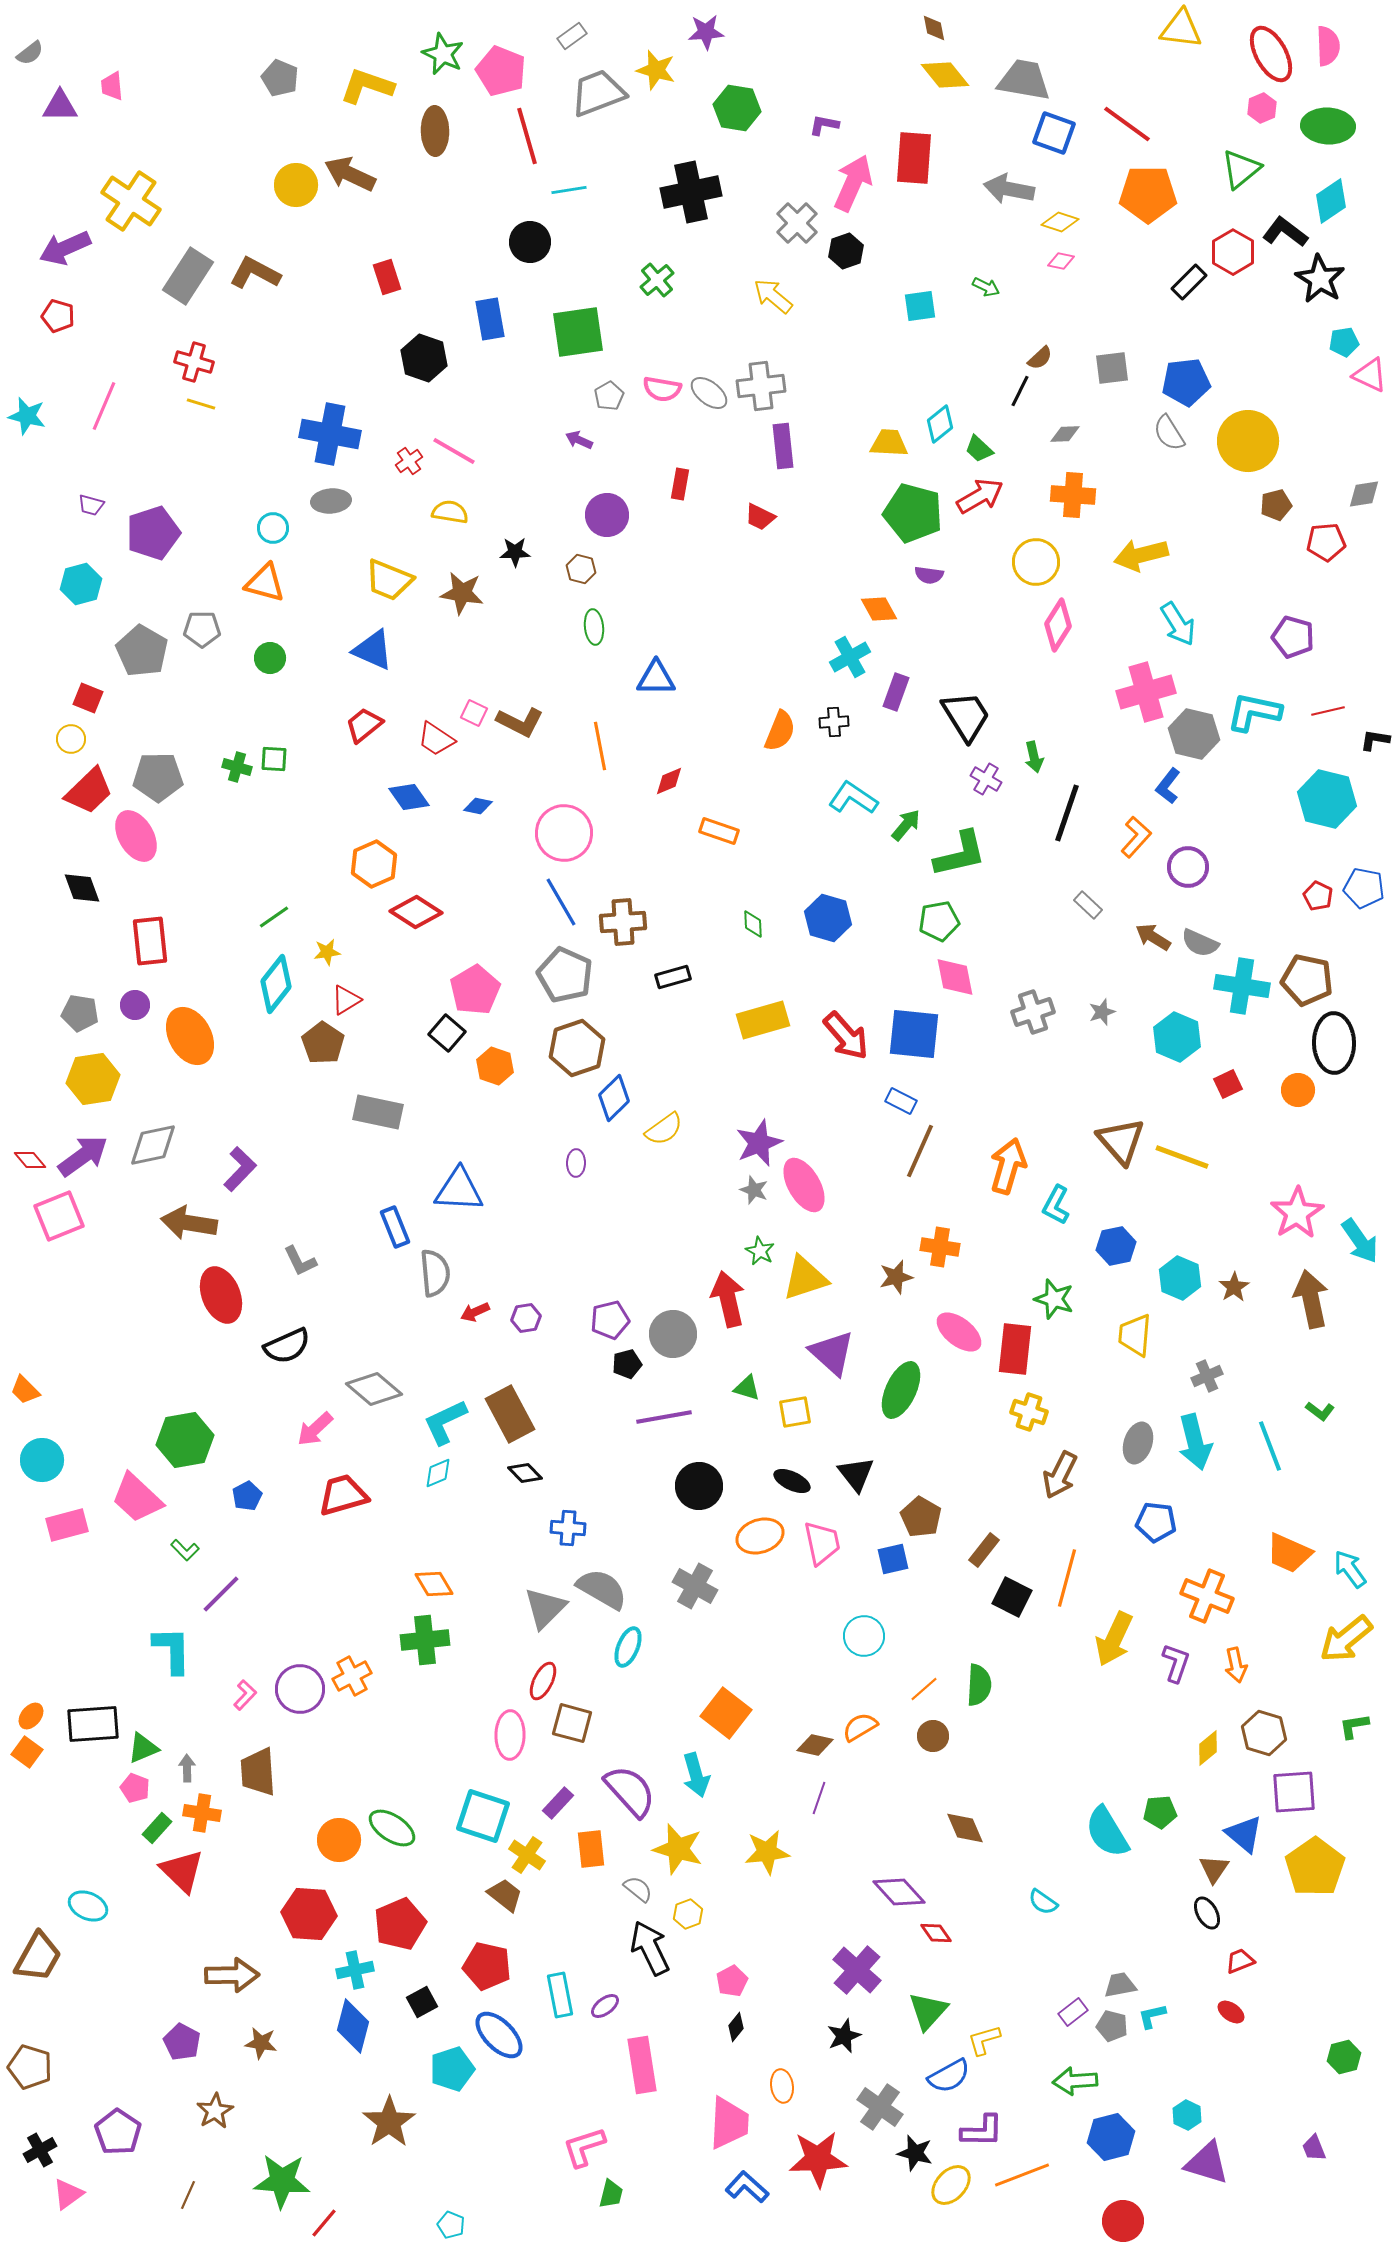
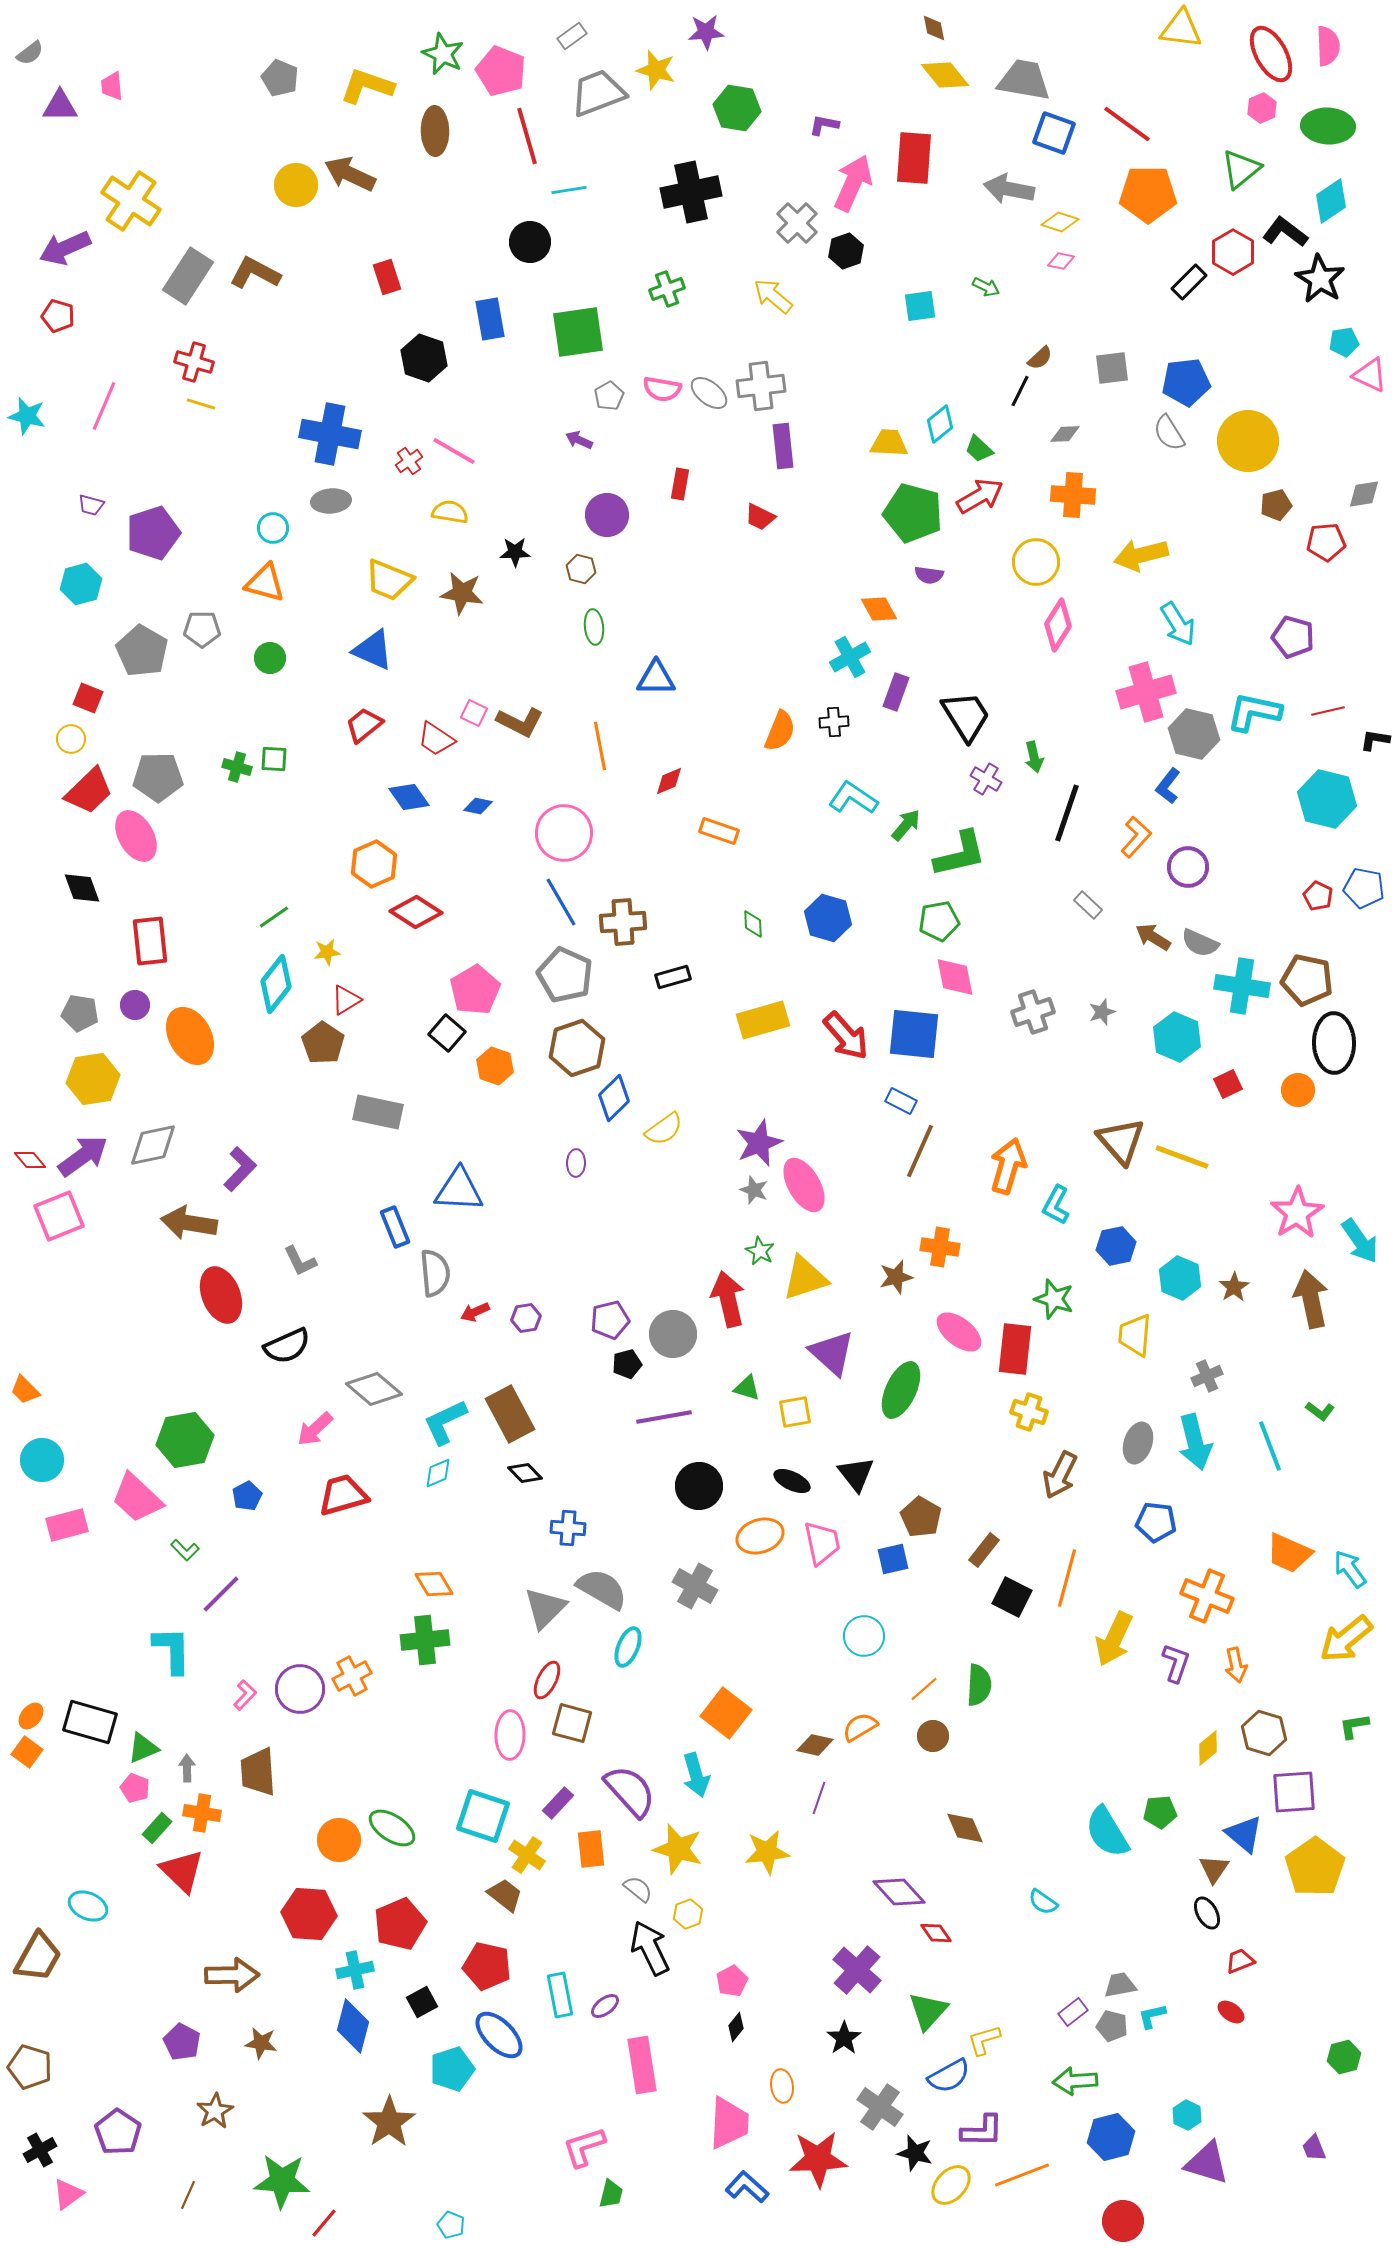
green cross at (657, 280): moved 10 px right, 9 px down; rotated 20 degrees clockwise
red ellipse at (543, 1681): moved 4 px right, 1 px up
black rectangle at (93, 1724): moved 3 px left, 2 px up; rotated 20 degrees clockwise
black star at (844, 2036): moved 2 px down; rotated 12 degrees counterclockwise
